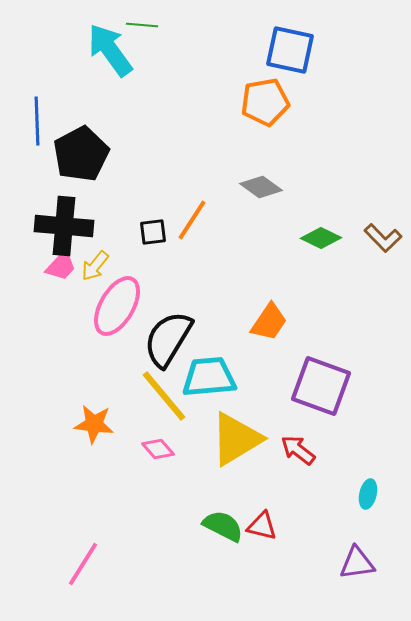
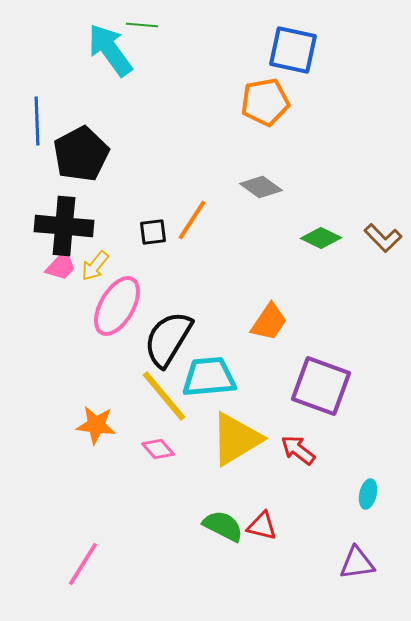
blue square: moved 3 px right
orange star: moved 2 px right, 1 px down
